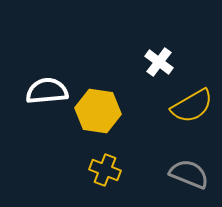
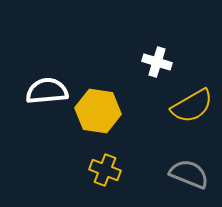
white cross: moved 2 px left; rotated 20 degrees counterclockwise
